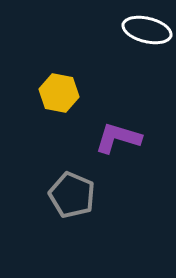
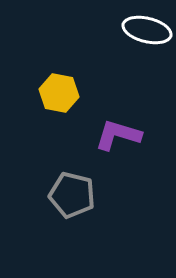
purple L-shape: moved 3 px up
gray pentagon: rotated 9 degrees counterclockwise
